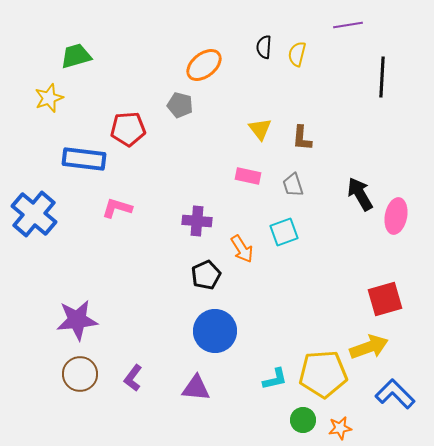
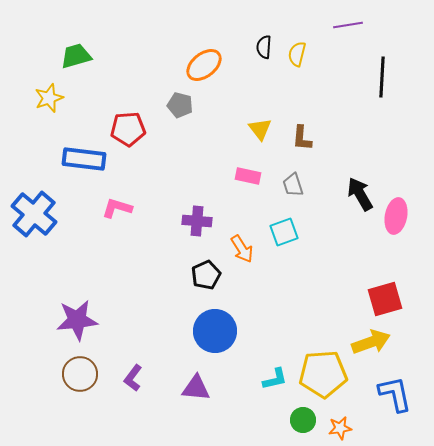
yellow arrow: moved 2 px right, 5 px up
blue L-shape: rotated 33 degrees clockwise
